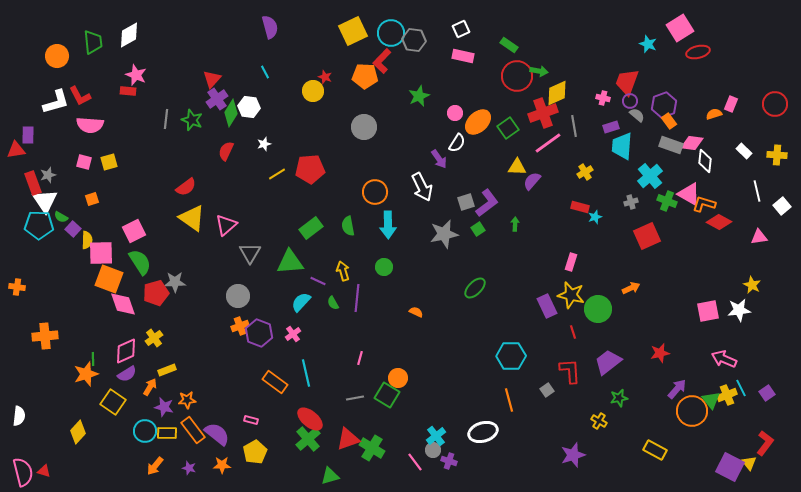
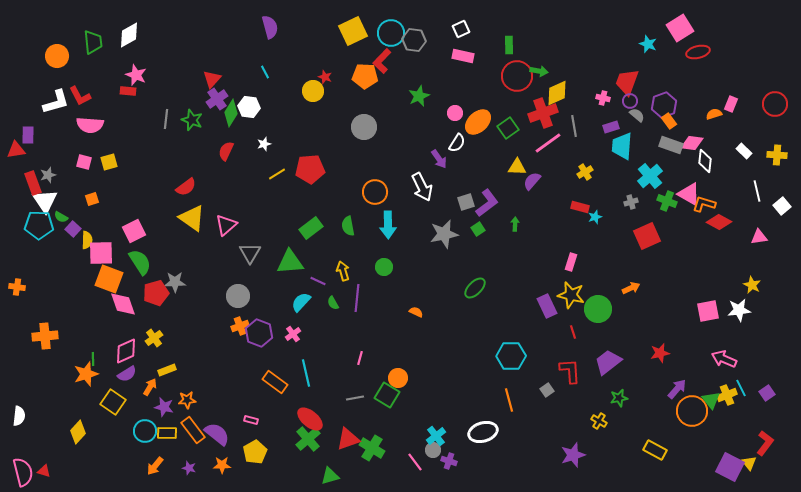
green rectangle at (509, 45): rotated 54 degrees clockwise
